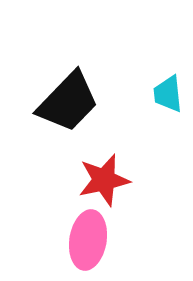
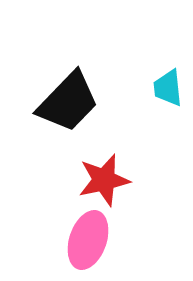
cyan trapezoid: moved 6 px up
pink ellipse: rotated 10 degrees clockwise
